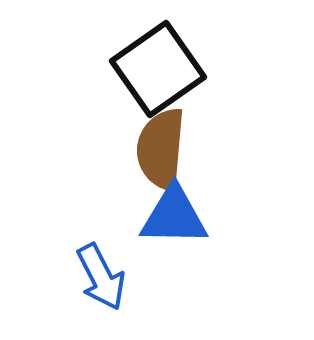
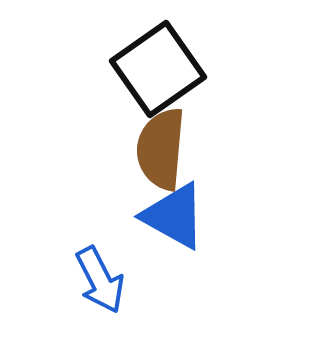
blue triangle: rotated 28 degrees clockwise
blue arrow: moved 1 px left, 3 px down
